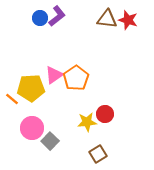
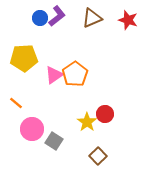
brown triangle: moved 15 px left, 1 px up; rotated 30 degrees counterclockwise
orange pentagon: moved 1 px left, 4 px up
yellow pentagon: moved 7 px left, 30 px up
orange line: moved 4 px right, 4 px down
yellow star: rotated 30 degrees counterclockwise
pink circle: moved 1 px down
gray square: moved 4 px right; rotated 12 degrees counterclockwise
brown square: moved 2 px down; rotated 12 degrees counterclockwise
